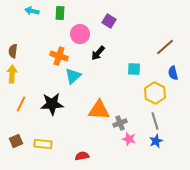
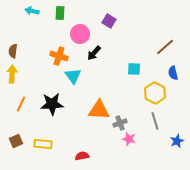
black arrow: moved 4 px left
cyan triangle: rotated 24 degrees counterclockwise
blue star: moved 21 px right
